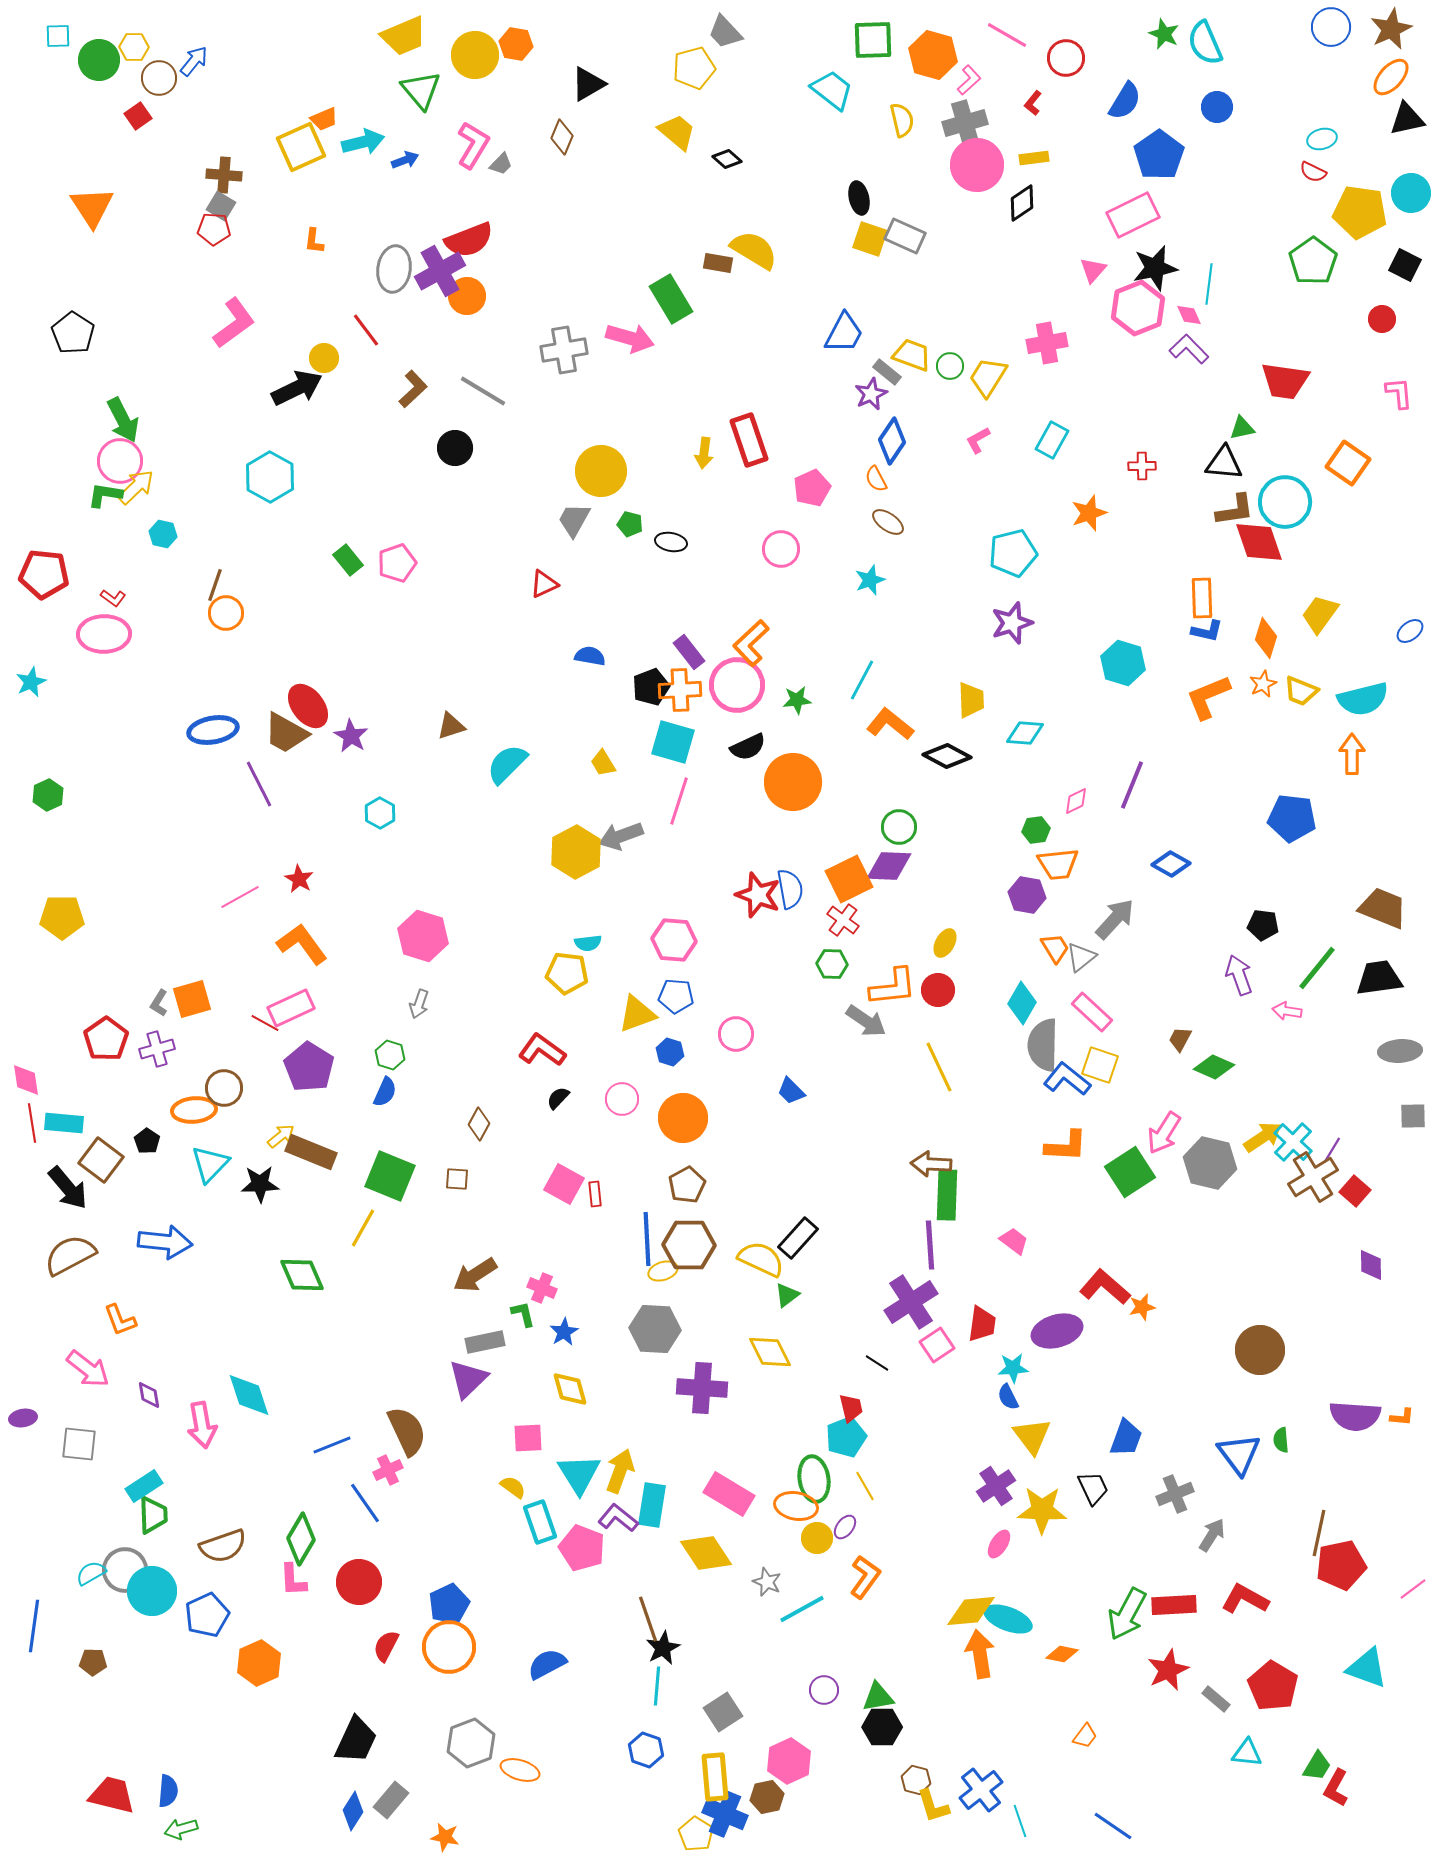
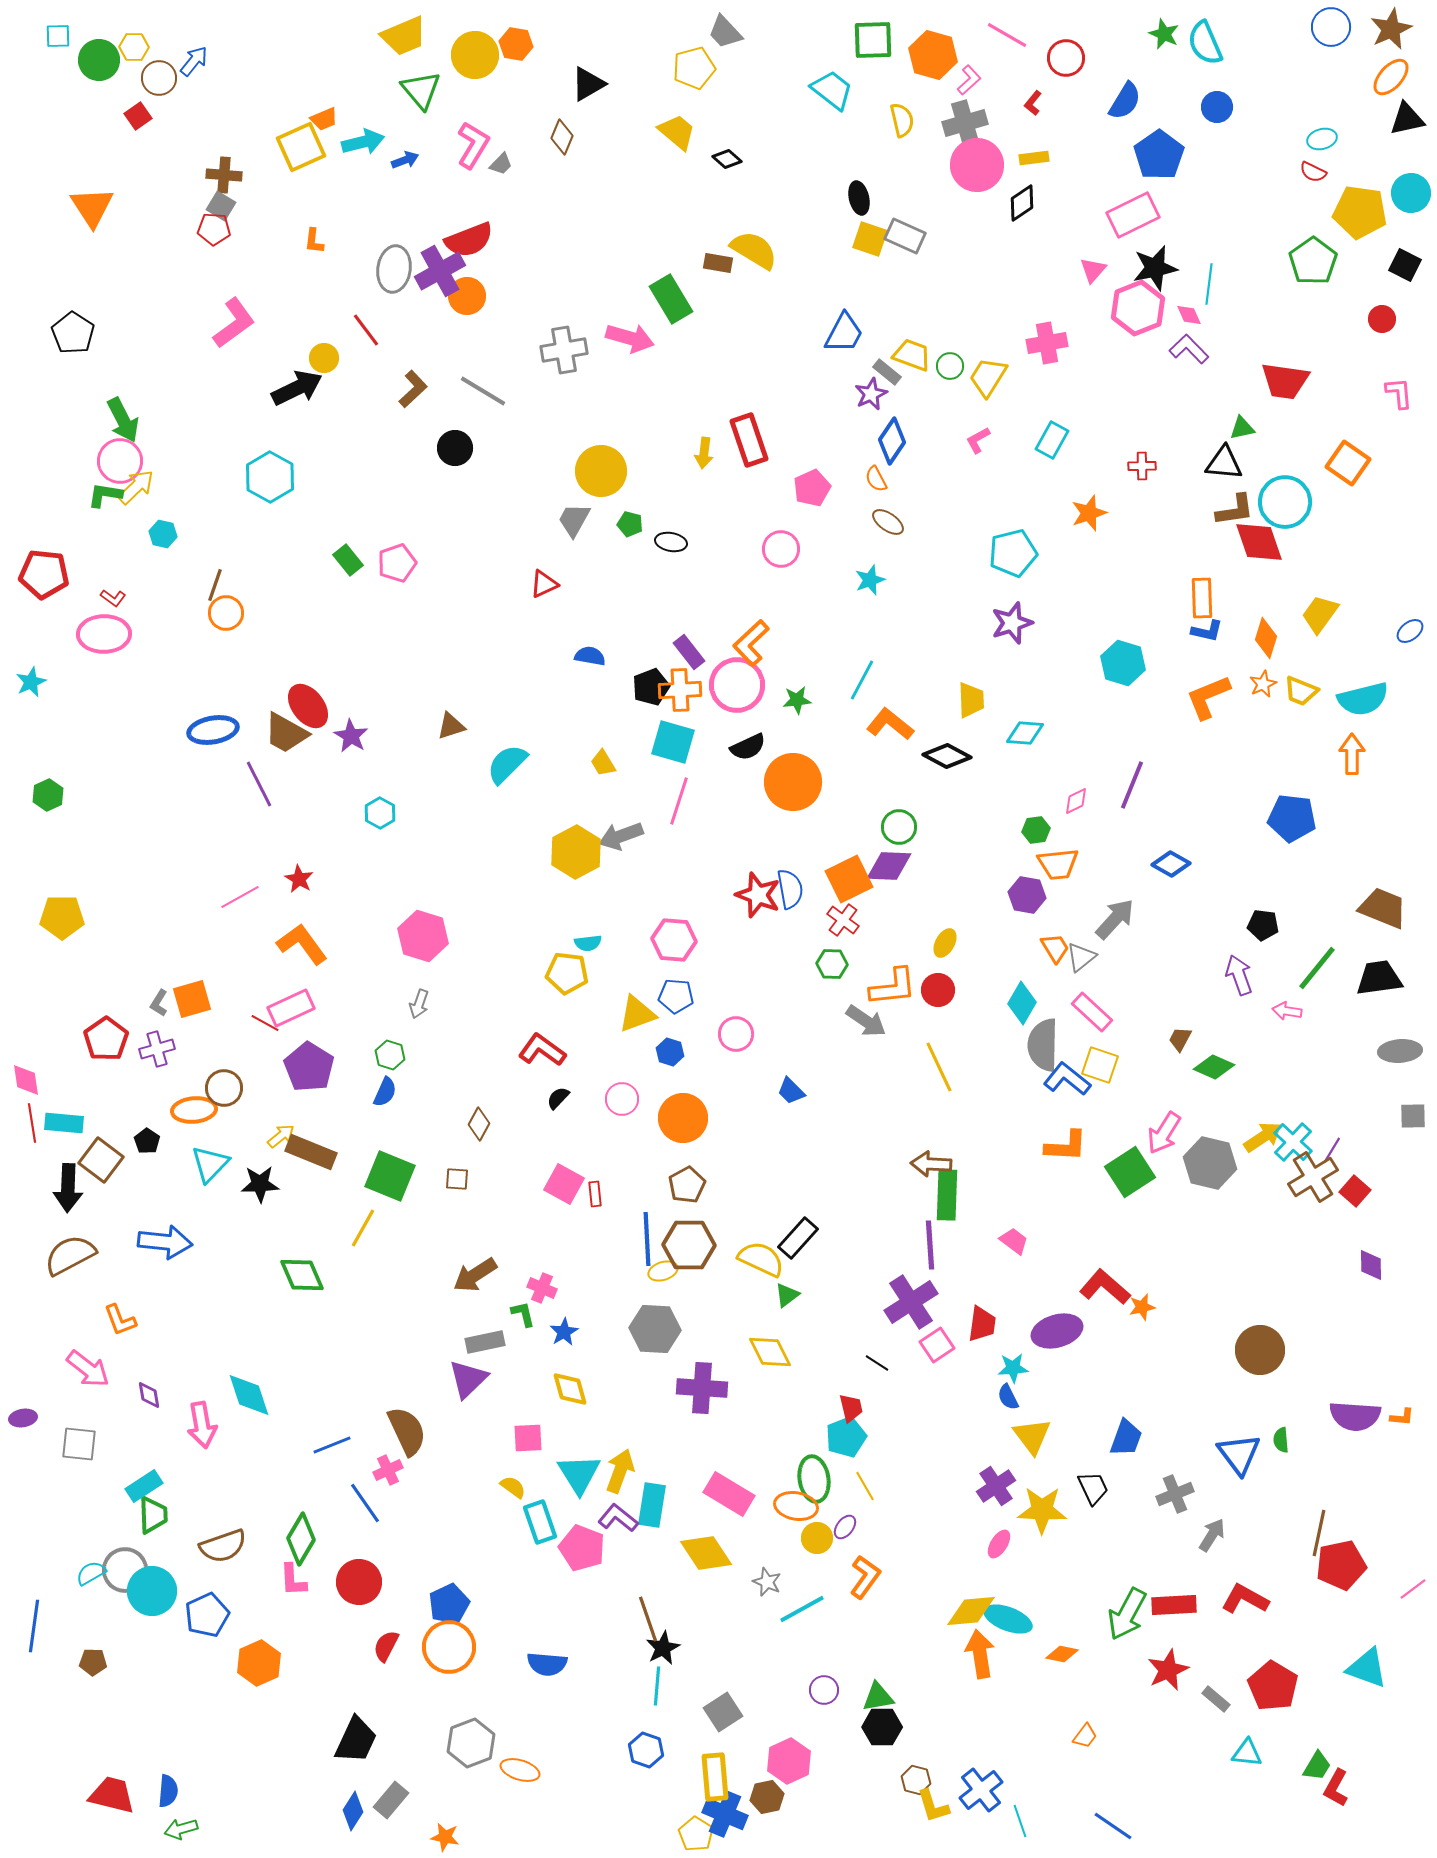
black arrow at (68, 1188): rotated 42 degrees clockwise
blue semicircle at (547, 1664): rotated 147 degrees counterclockwise
